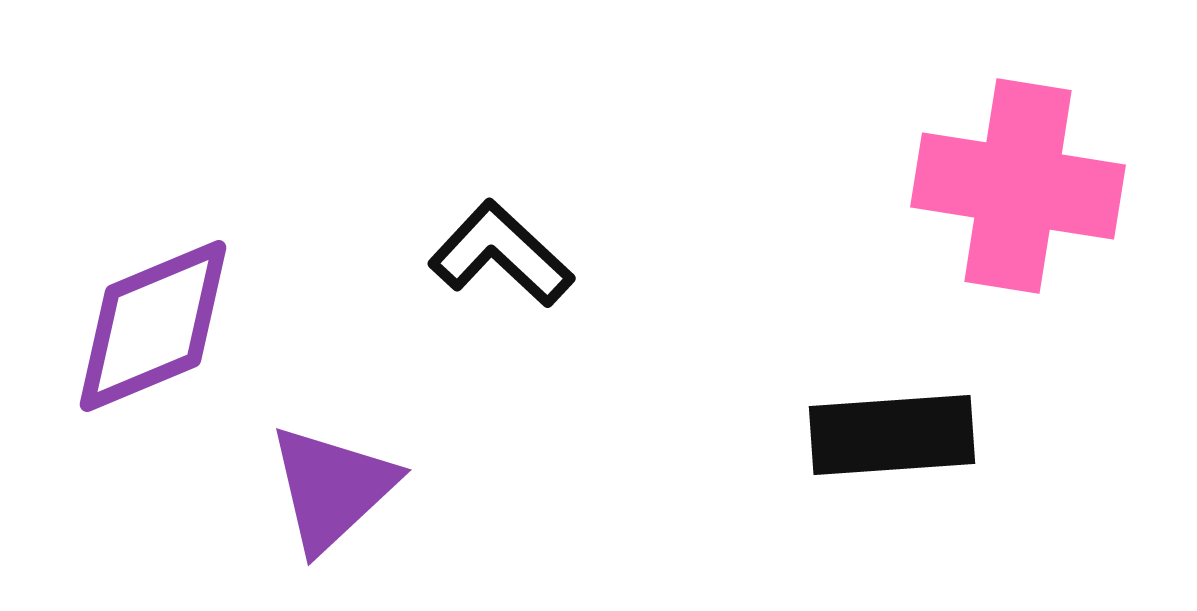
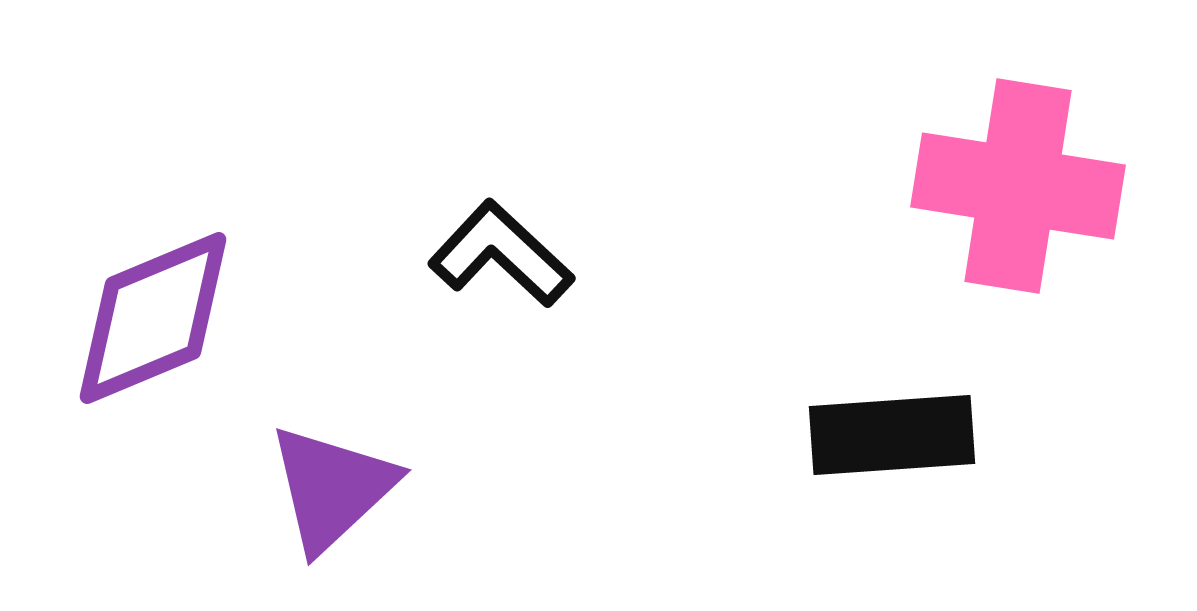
purple diamond: moved 8 px up
